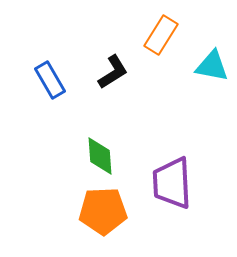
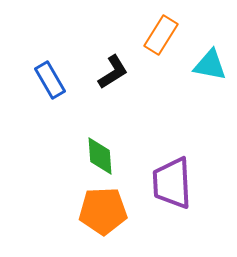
cyan triangle: moved 2 px left, 1 px up
